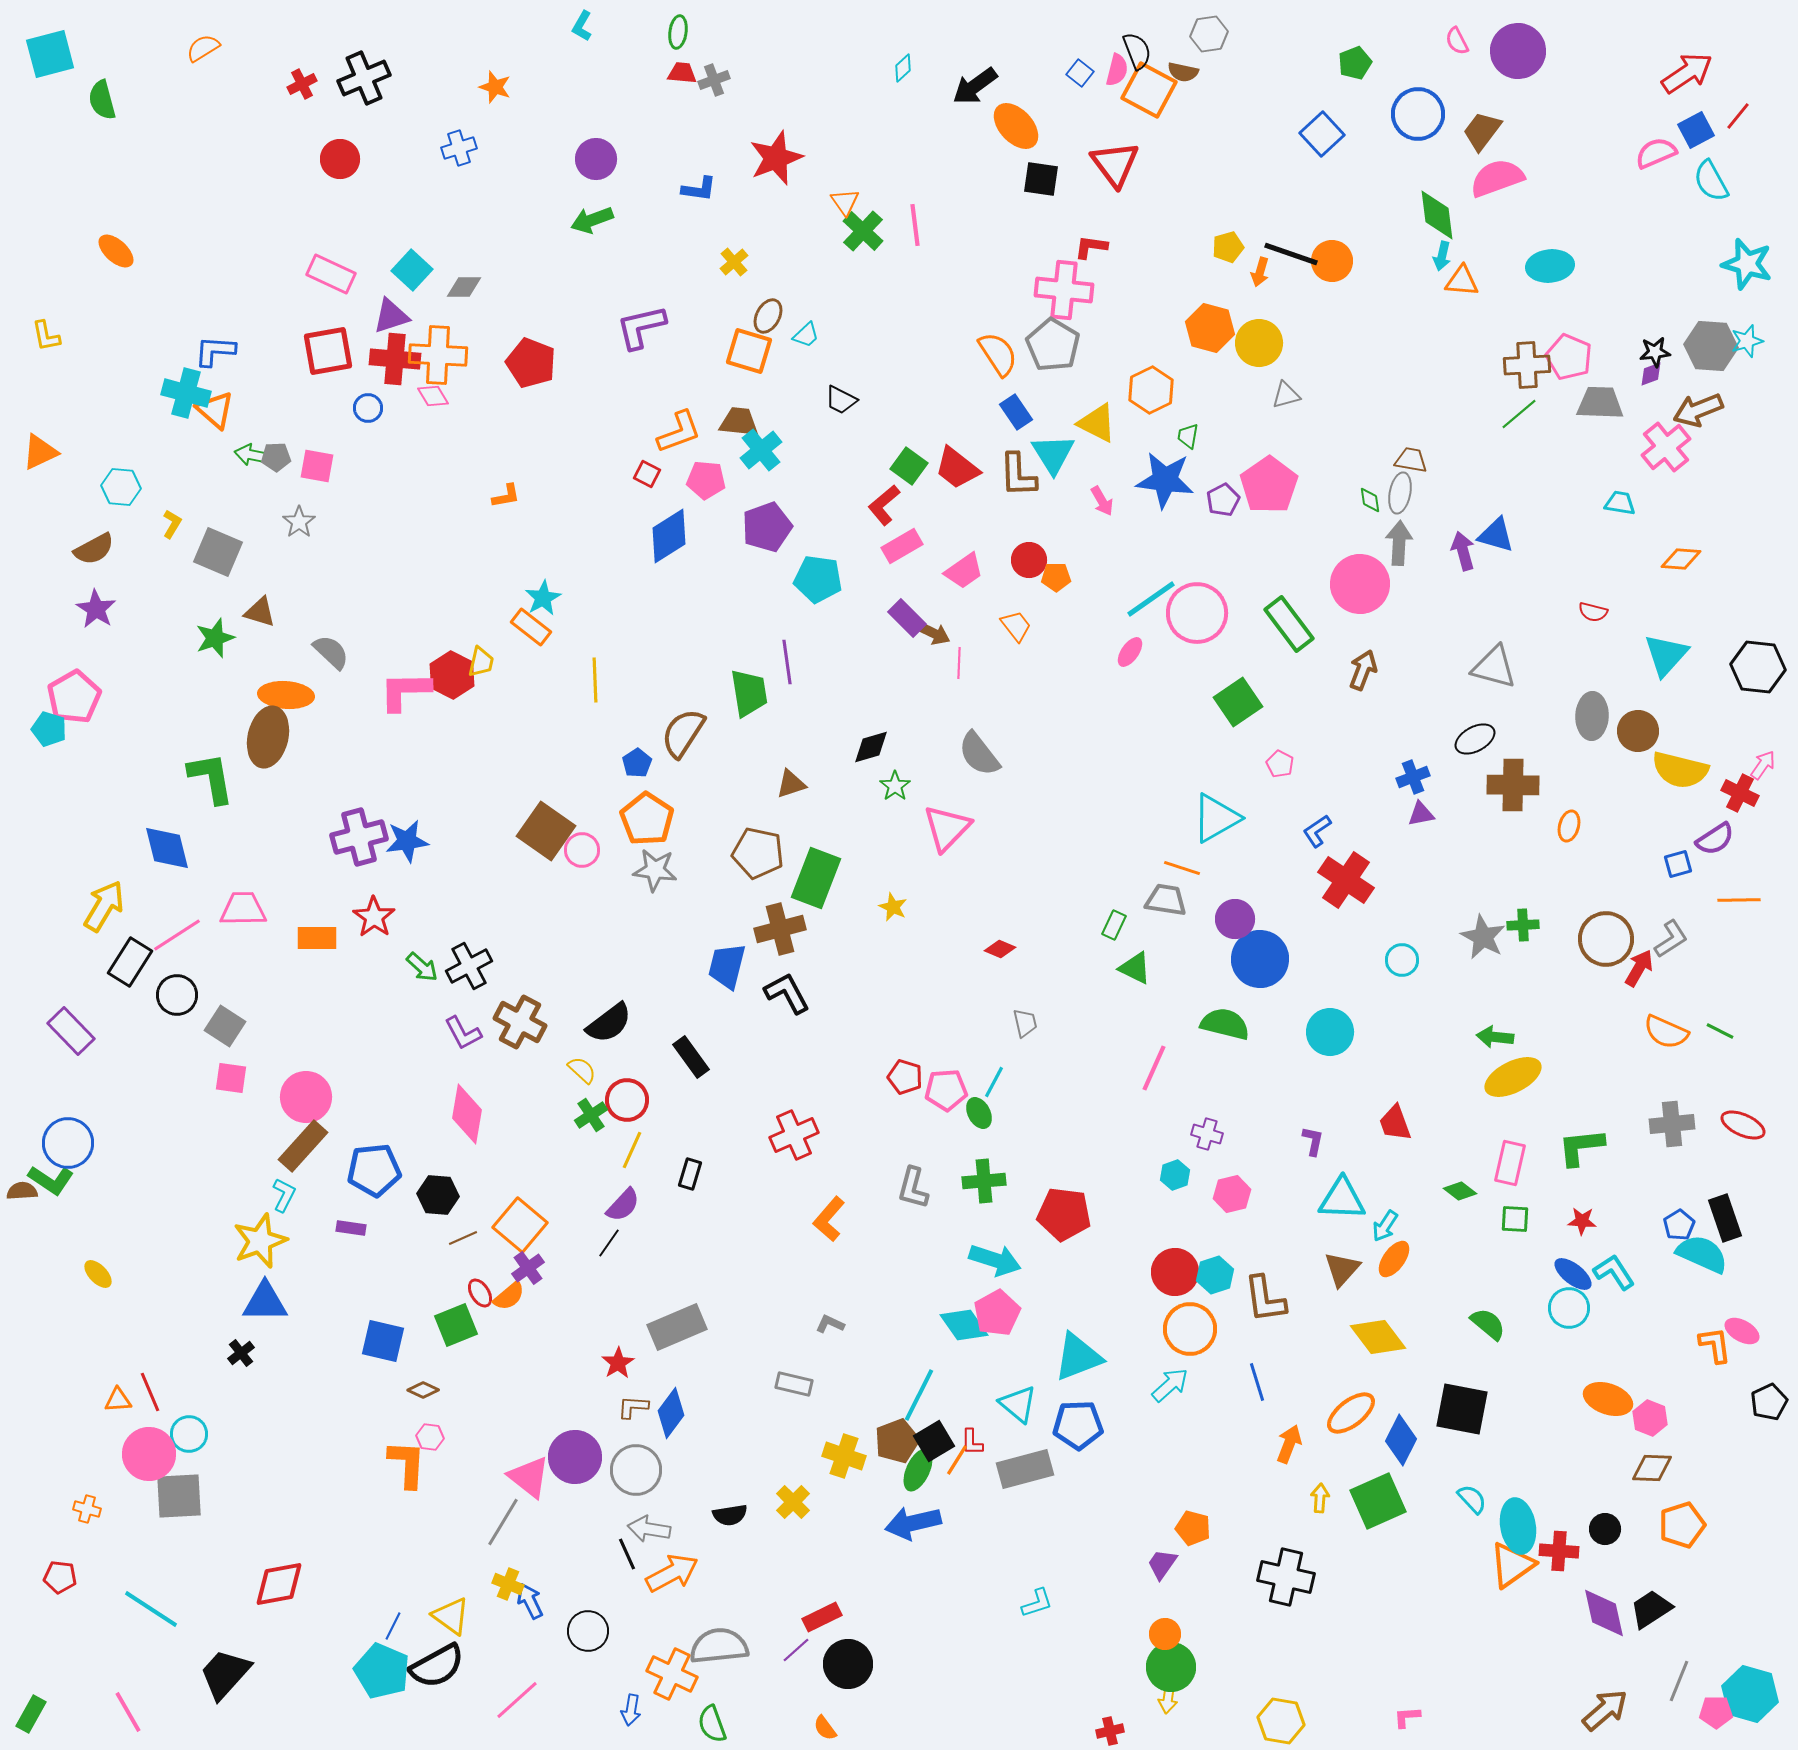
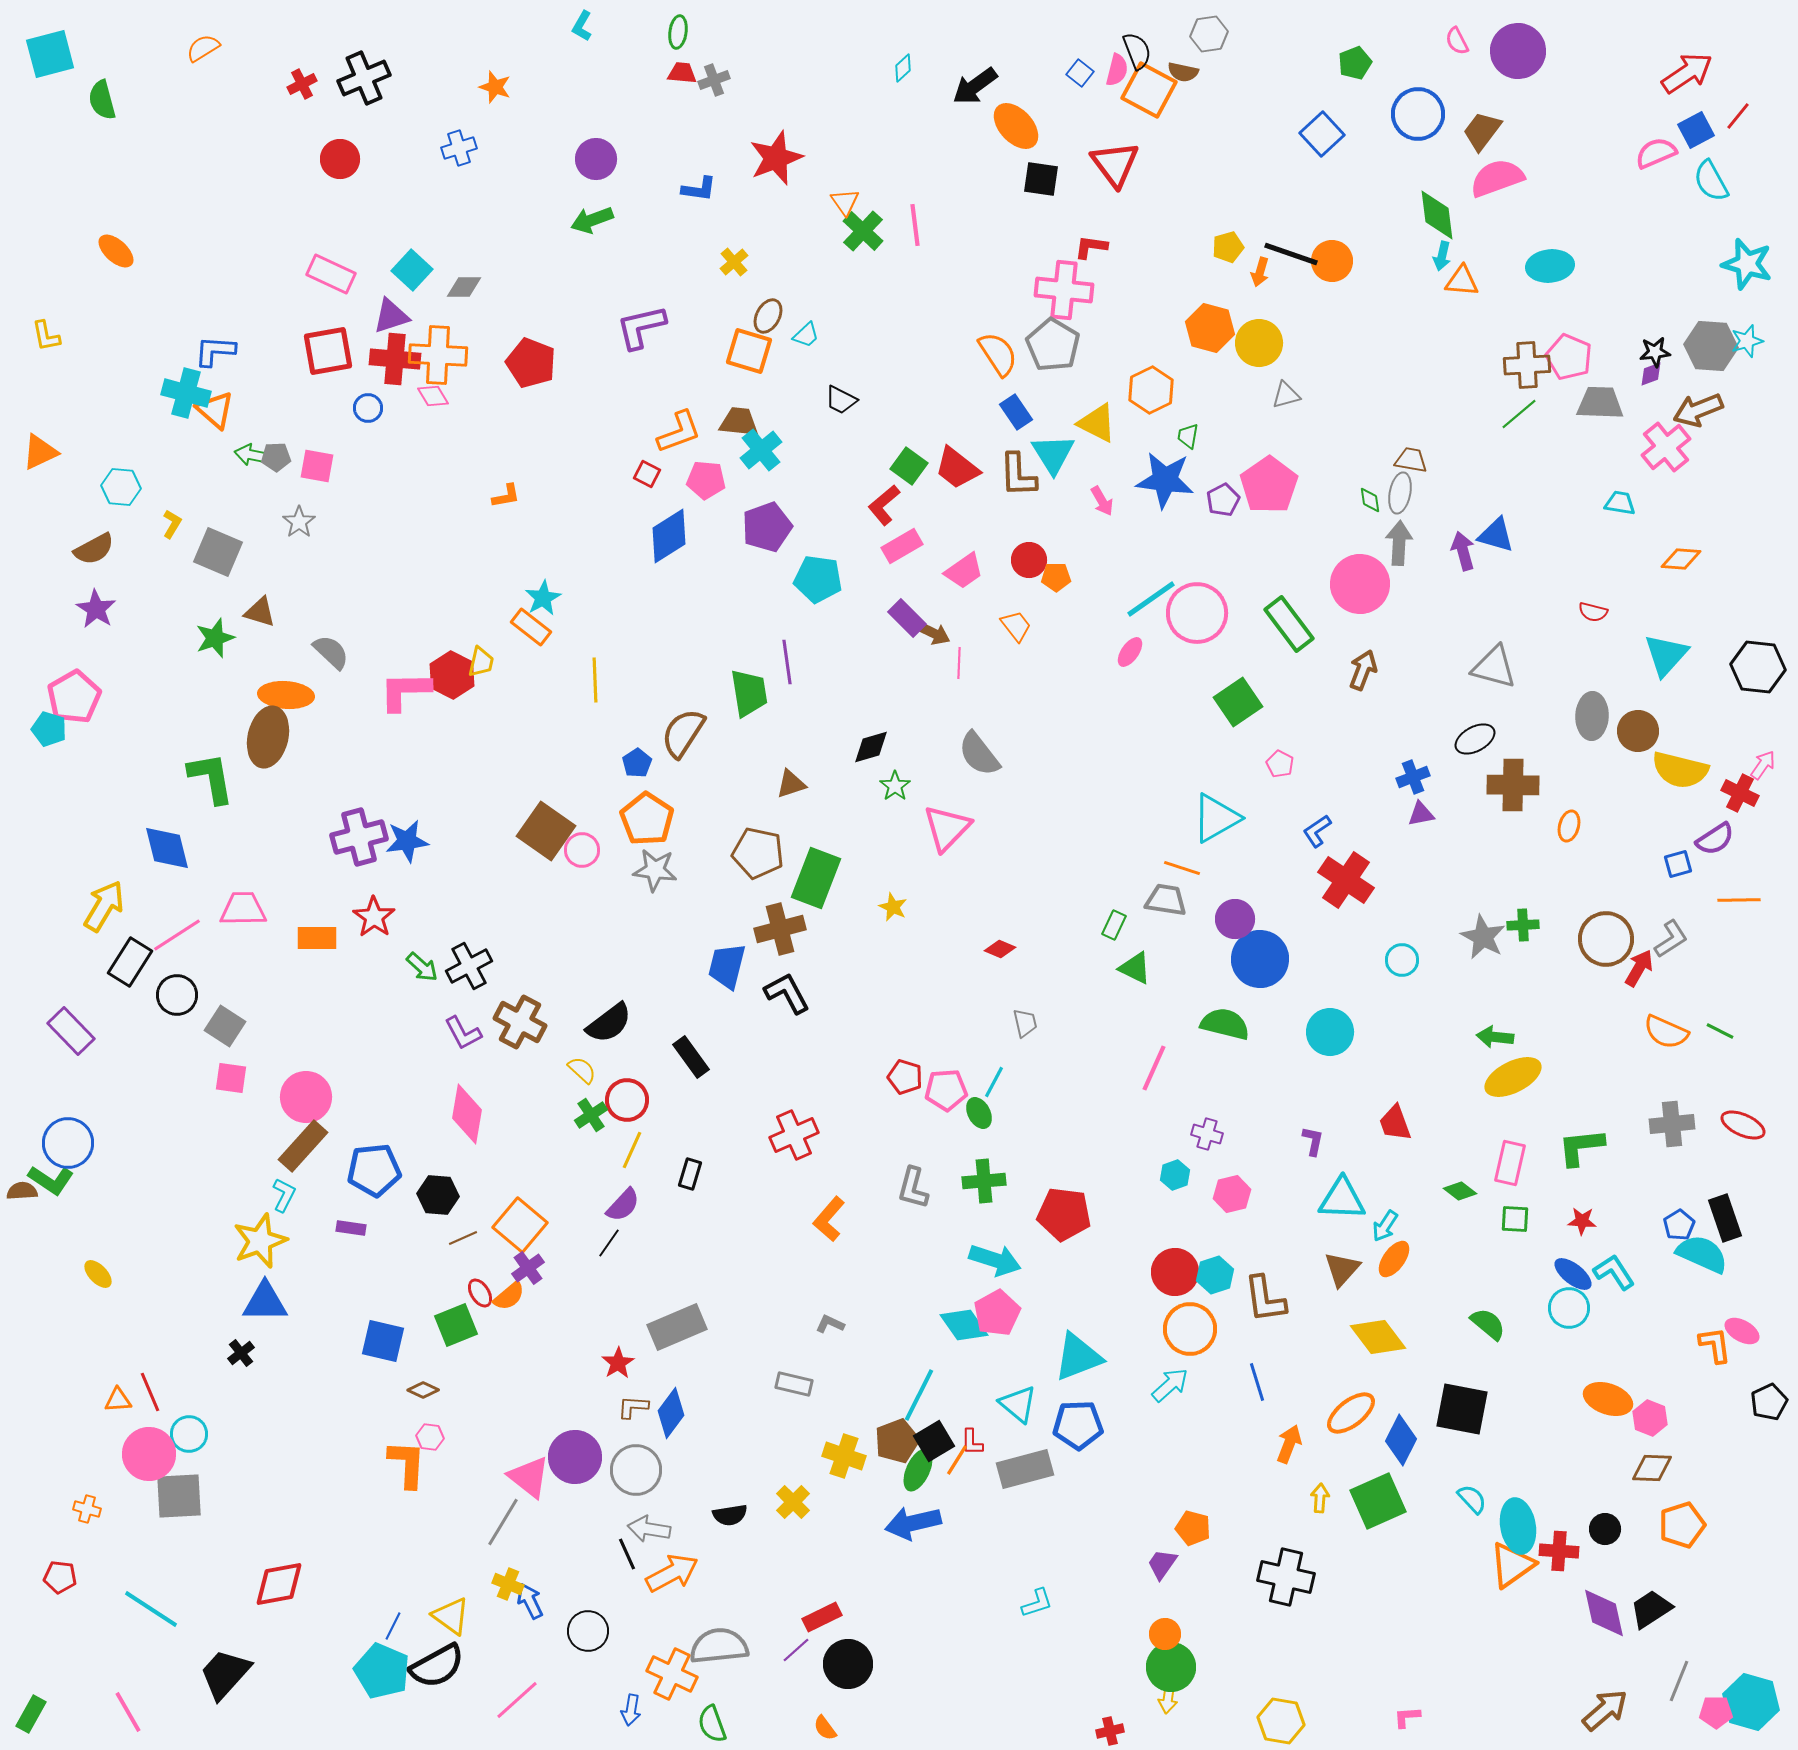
cyan hexagon at (1750, 1694): moved 1 px right, 8 px down
